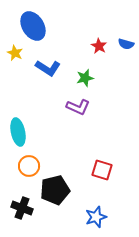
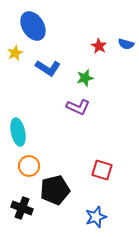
yellow star: rotated 21 degrees clockwise
